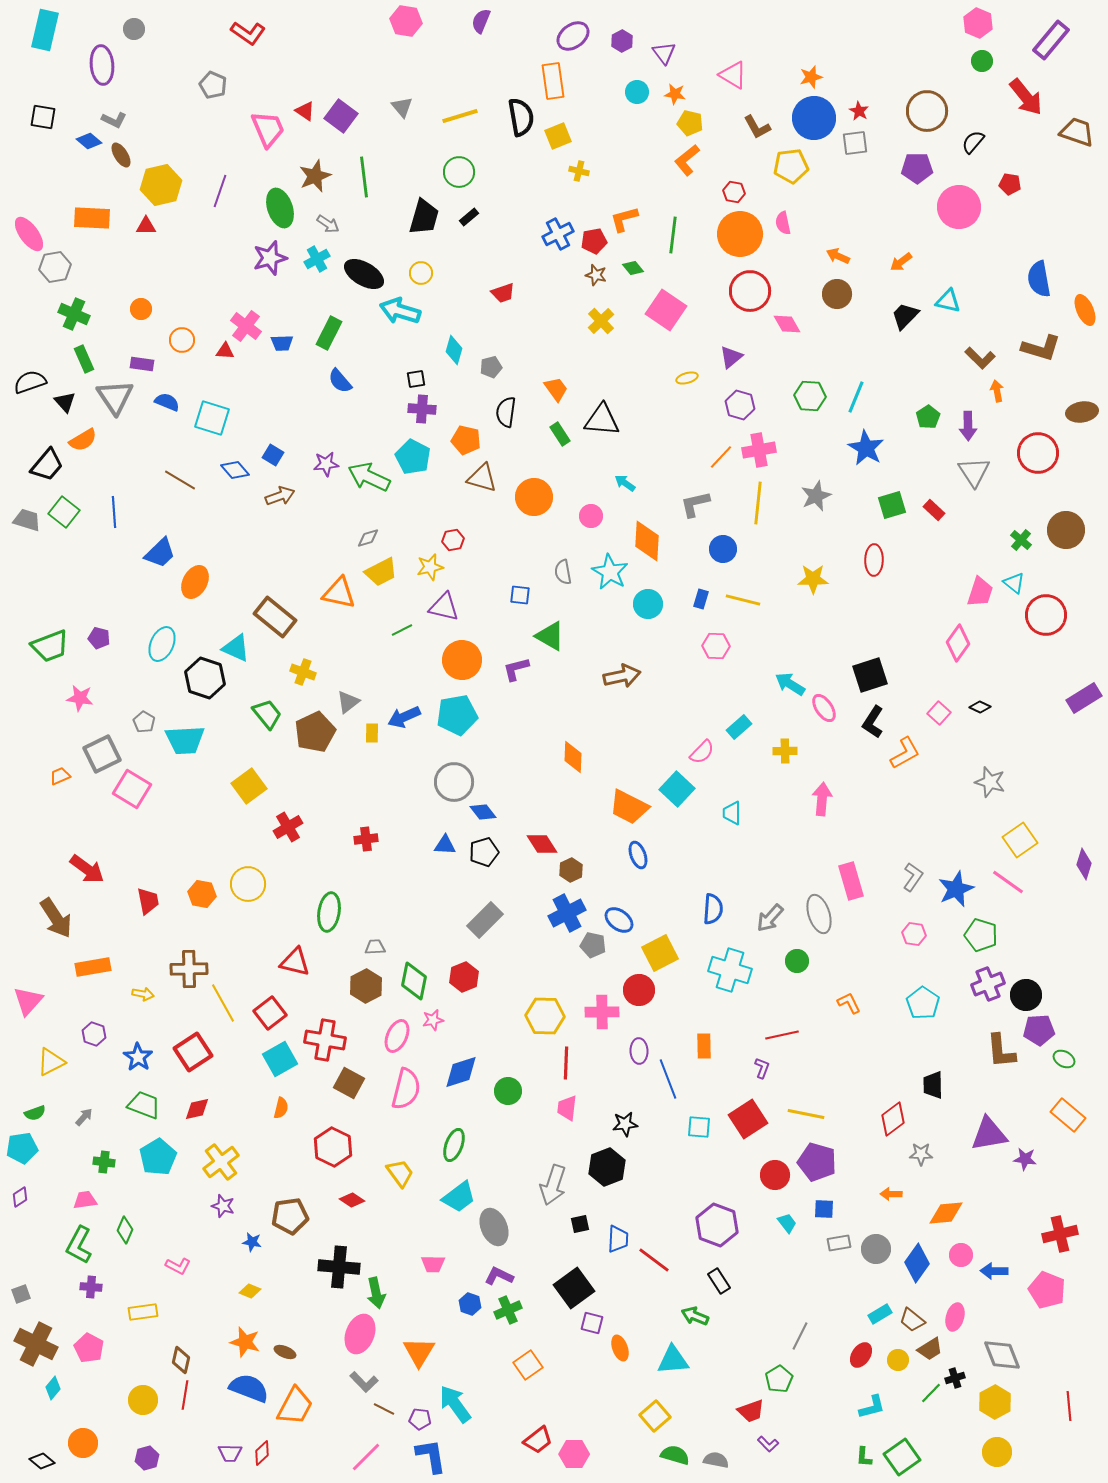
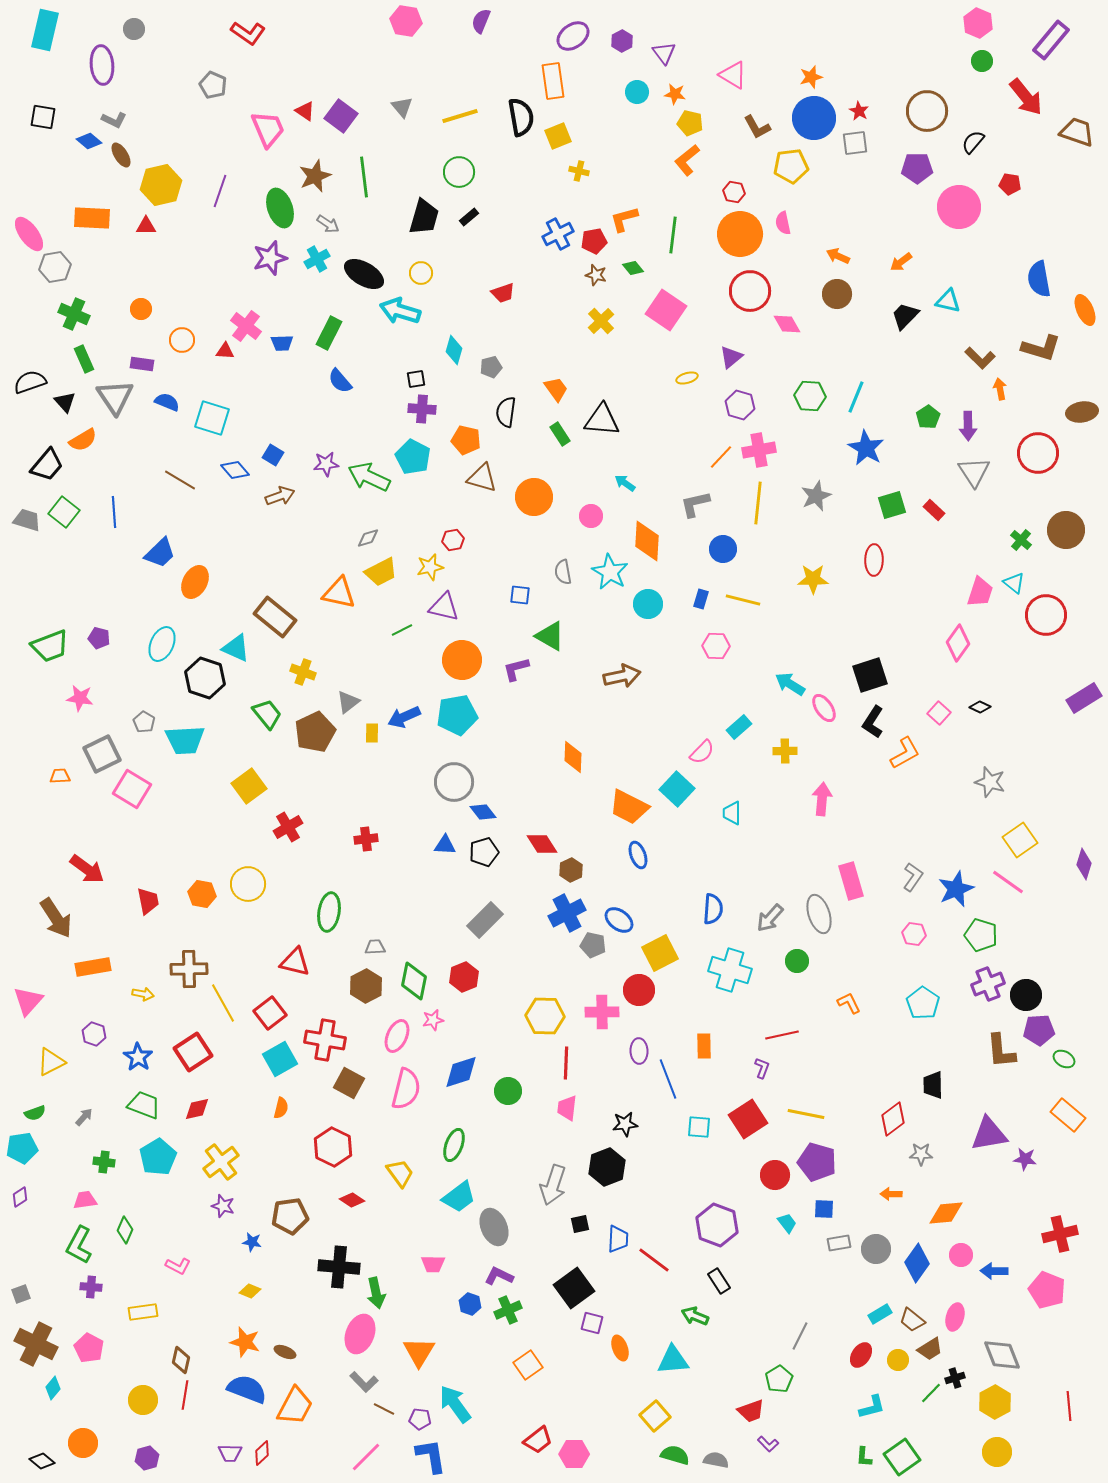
orange arrow at (997, 391): moved 3 px right, 2 px up
orange trapezoid at (60, 776): rotated 20 degrees clockwise
blue semicircle at (249, 1388): moved 2 px left, 1 px down
